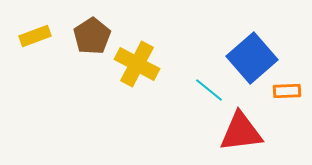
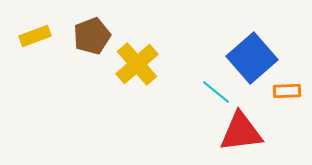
brown pentagon: rotated 12 degrees clockwise
yellow cross: rotated 21 degrees clockwise
cyan line: moved 7 px right, 2 px down
